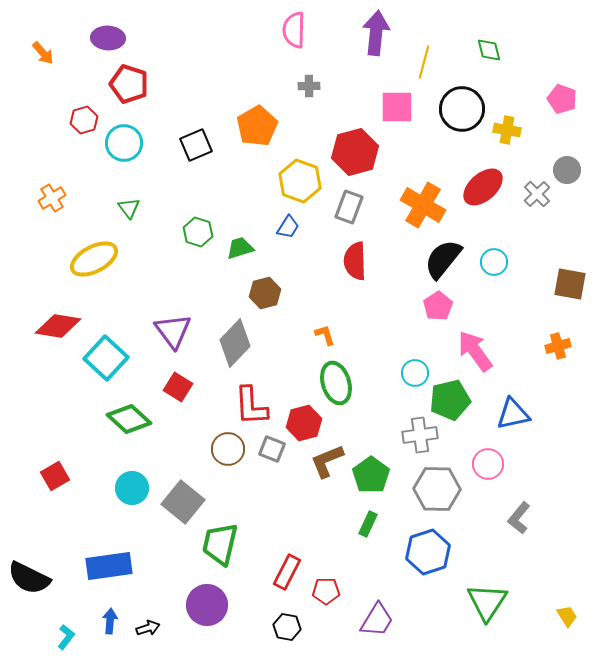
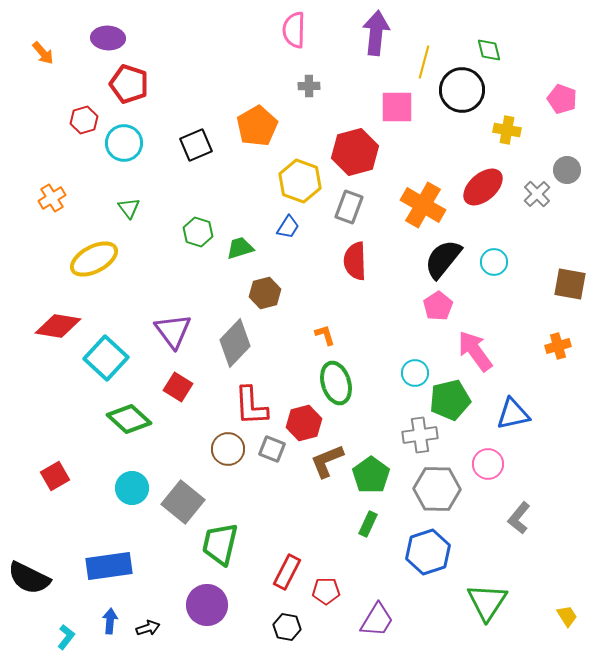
black circle at (462, 109): moved 19 px up
